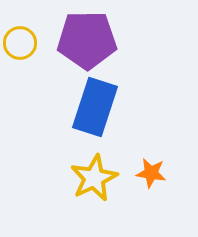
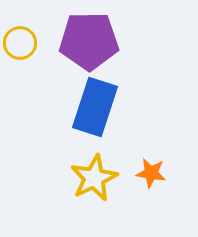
purple pentagon: moved 2 px right, 1 px down
